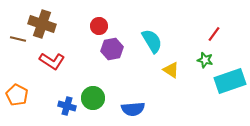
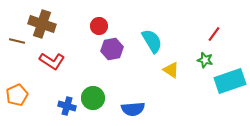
brown line: moved 1 px left, 2 px down
orange pentagon: rotated 20 degrees clockwise
